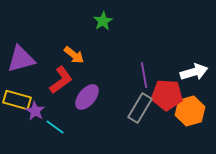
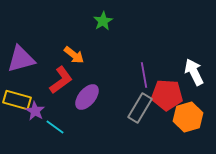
white arrow: rotated 100 degrees counterclockwise
orange hexagon: moved 2 px left, 6 px down
